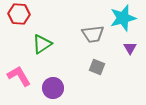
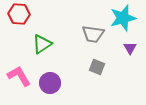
gray trapezoid: rotated 15 degrees clockwise
purple circle: moved 3 px left, 5 px up
